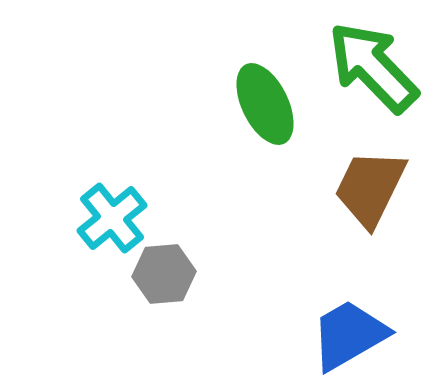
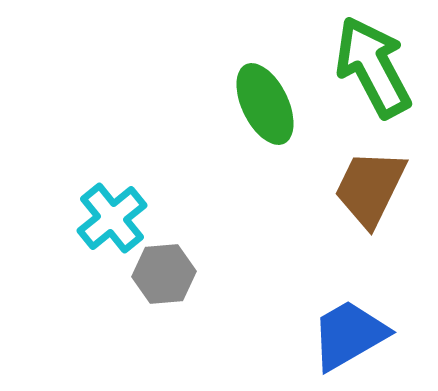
green arrow: rotated 16 degrees clockwise
